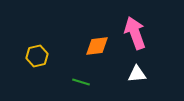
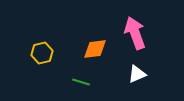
orange diamond: moved 2 px left, 3 px down
yellow hexagon: moved 5 px right, 3 px up
white triangle: rotated 18 degrees counterclockwise
